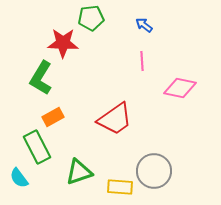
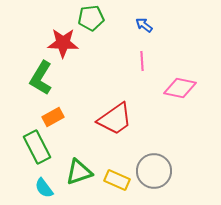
cyan semicircle: moved 25 px right, 10 px down
yellow rectangle: moved 3 px left, 7 px up; rotated 20 degrees clockwise
